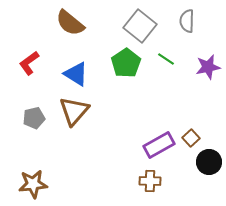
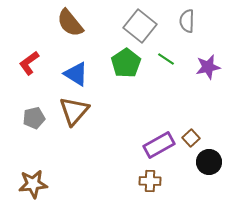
brown semicircle: rotated 12 degrees clockwise
